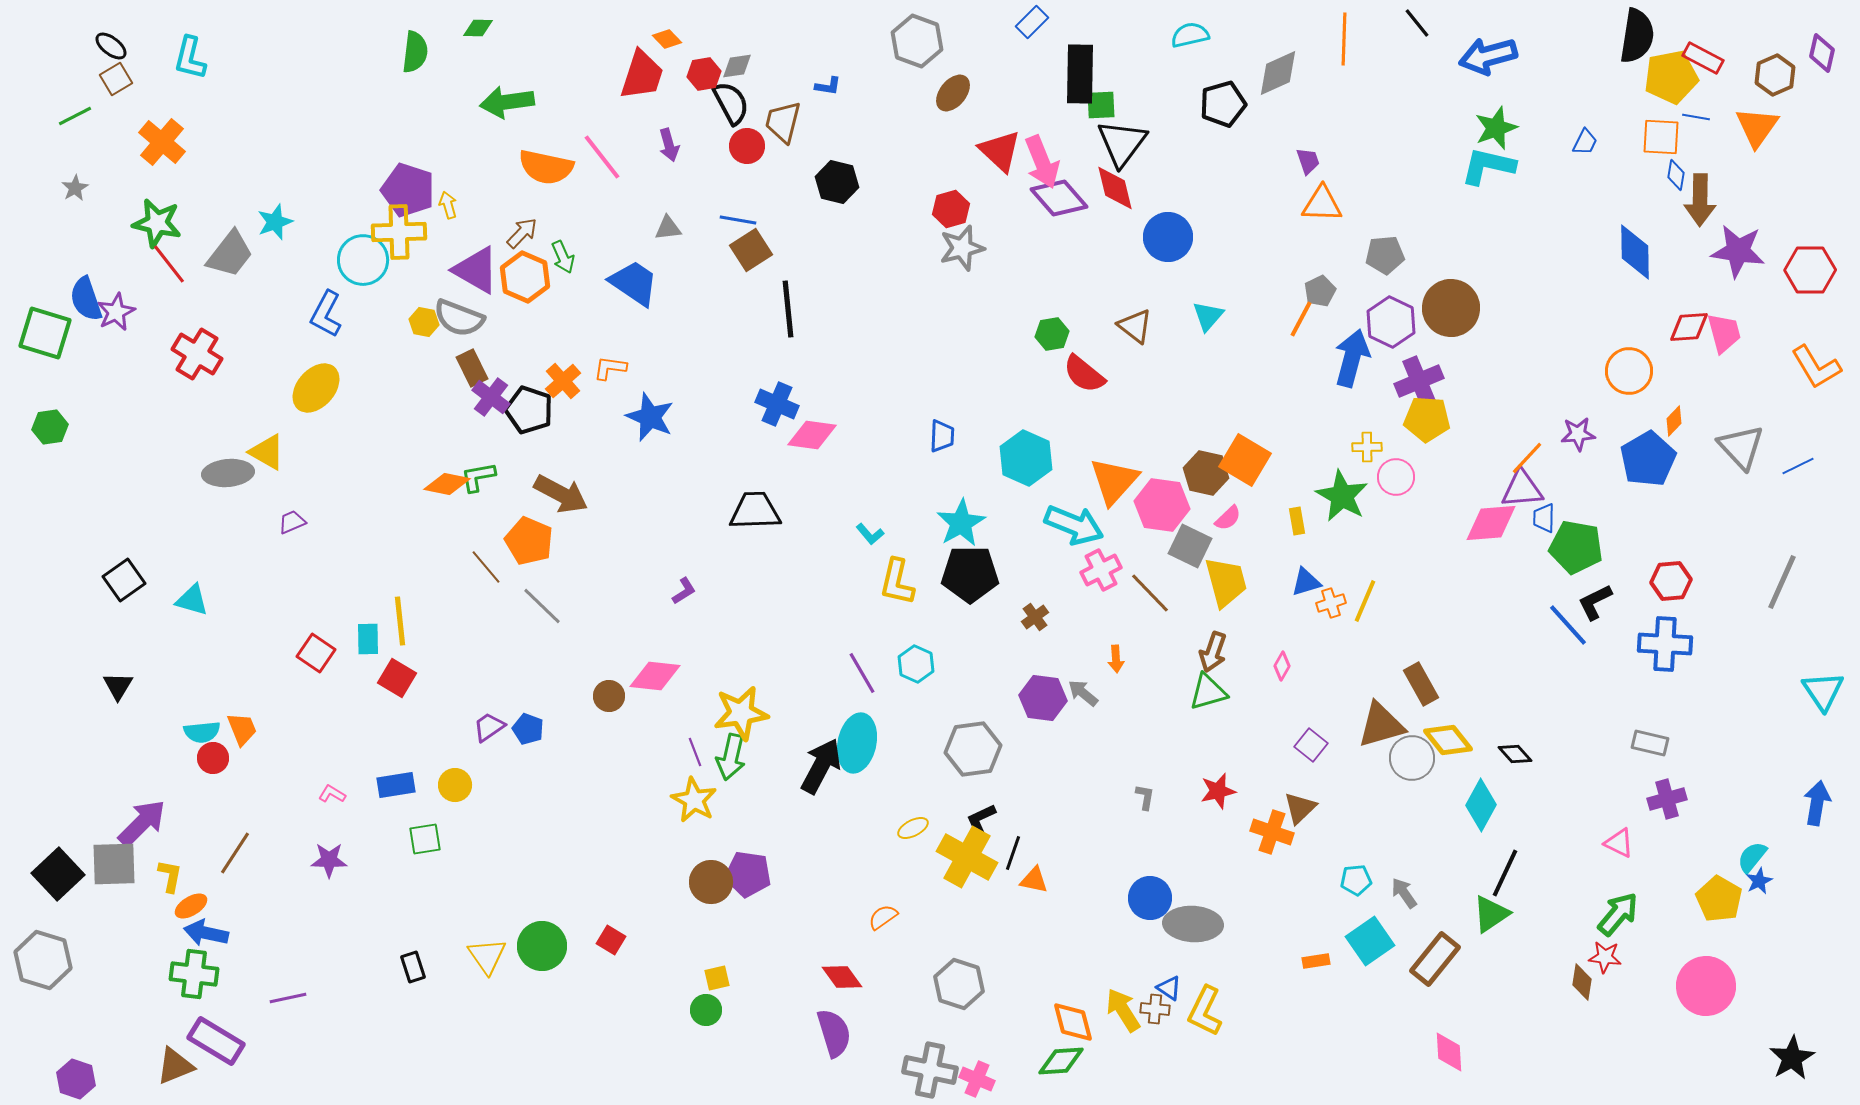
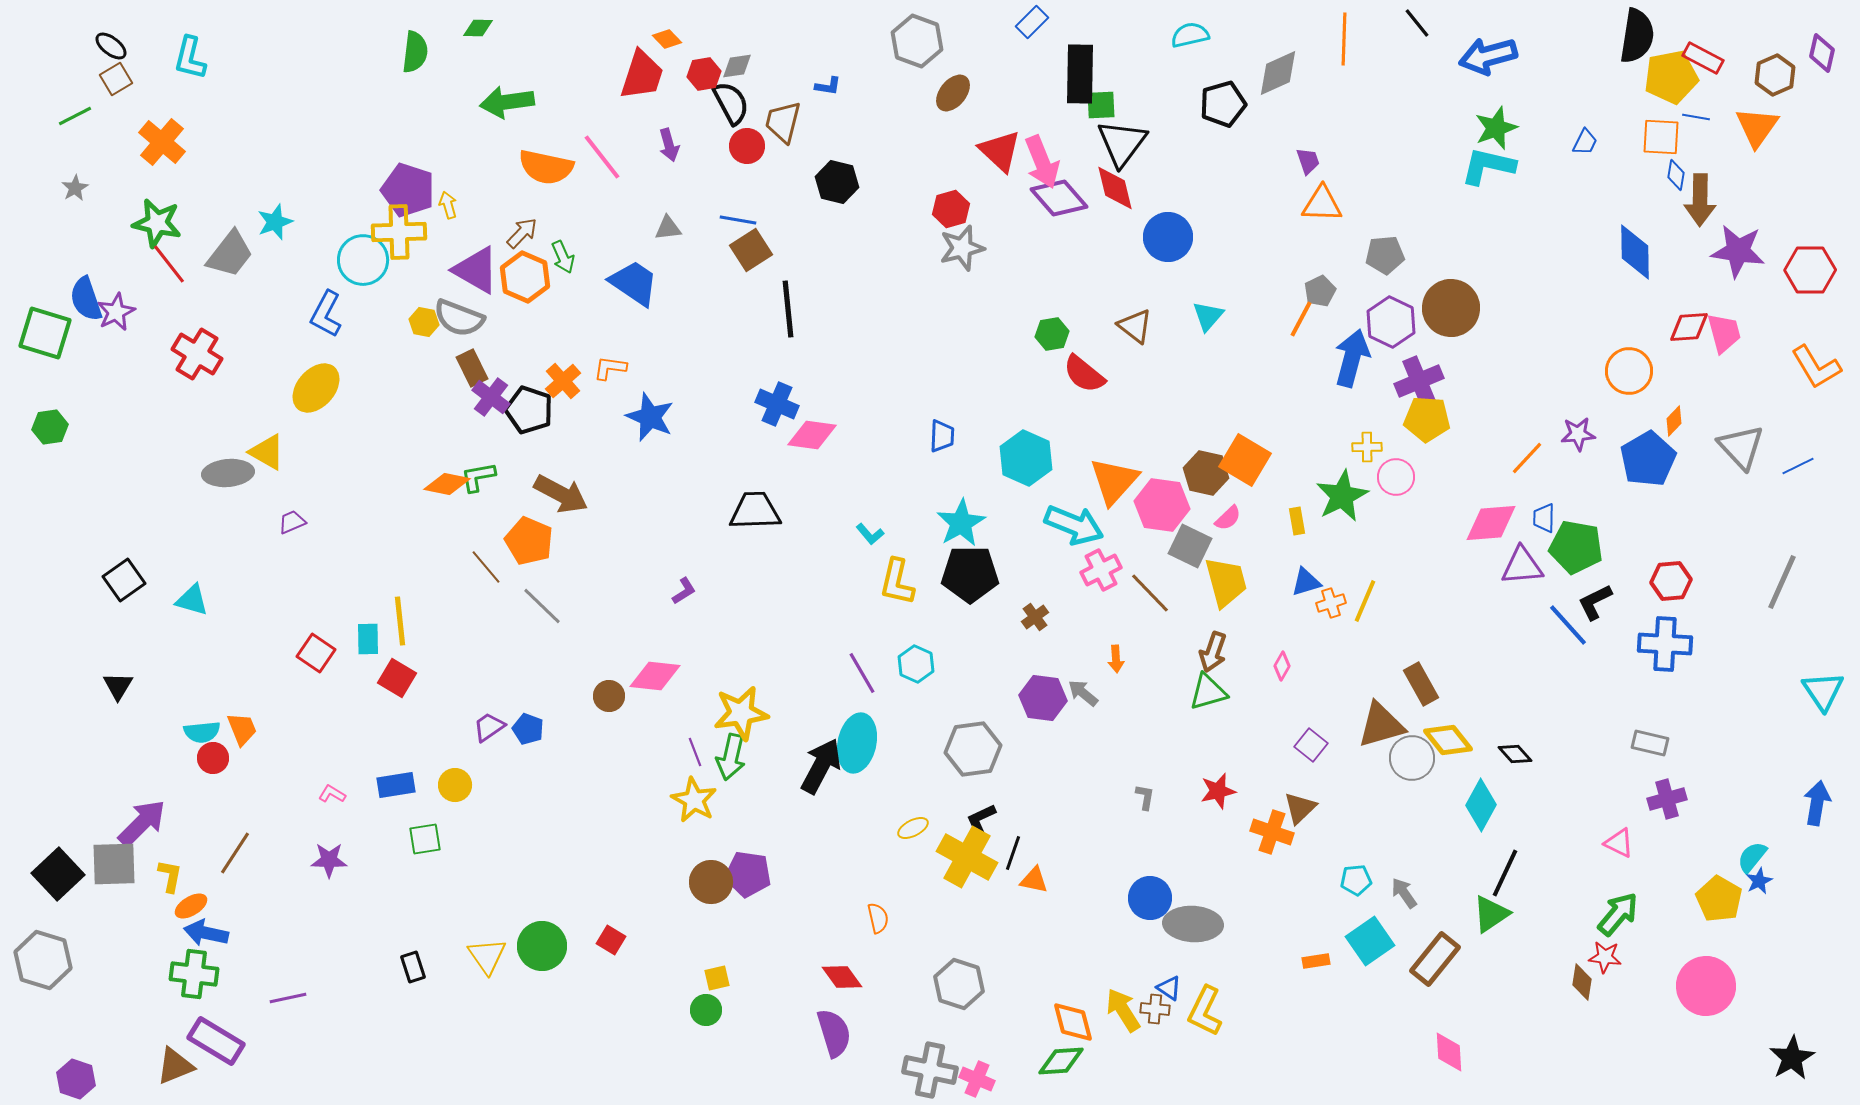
purple triangle at (1522, 489): moved 77 px down
green star at (1342, 496): rotated 16 degrees clockwise
orange semicircle at (883, 917): moved 5 px left, 1 px down; rotated 112 degrees clockwise
